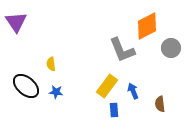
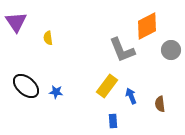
gray circle: moved 2 px down
yellow semicircle: moved 3 px left, 26 px up
blue arrow: moved 2 px left, 5 px down
blue rectangle: moved 1 px left, 11 px down
